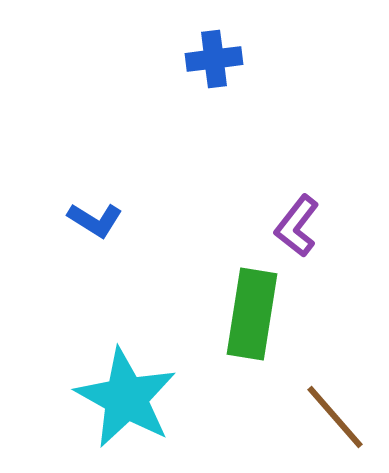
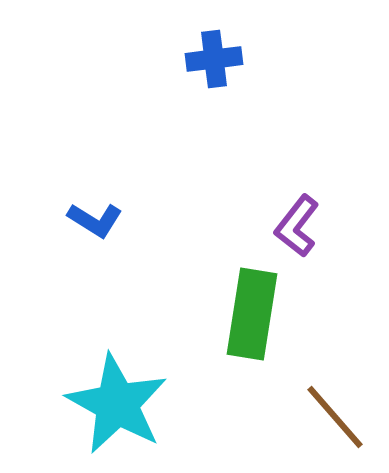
cyan star: moved 9 px left, 6 px down
